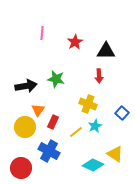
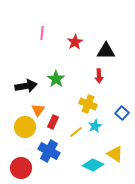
green star: rotated 24 degrees clockwise
